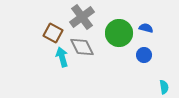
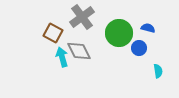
blue semicircle: moved 2 px right
gray diamond: moved 3 px left, 4 px down
blue circle: moved 5 px left, 7 px up
cyan semicircle: moved 6 px left, 16 px up
